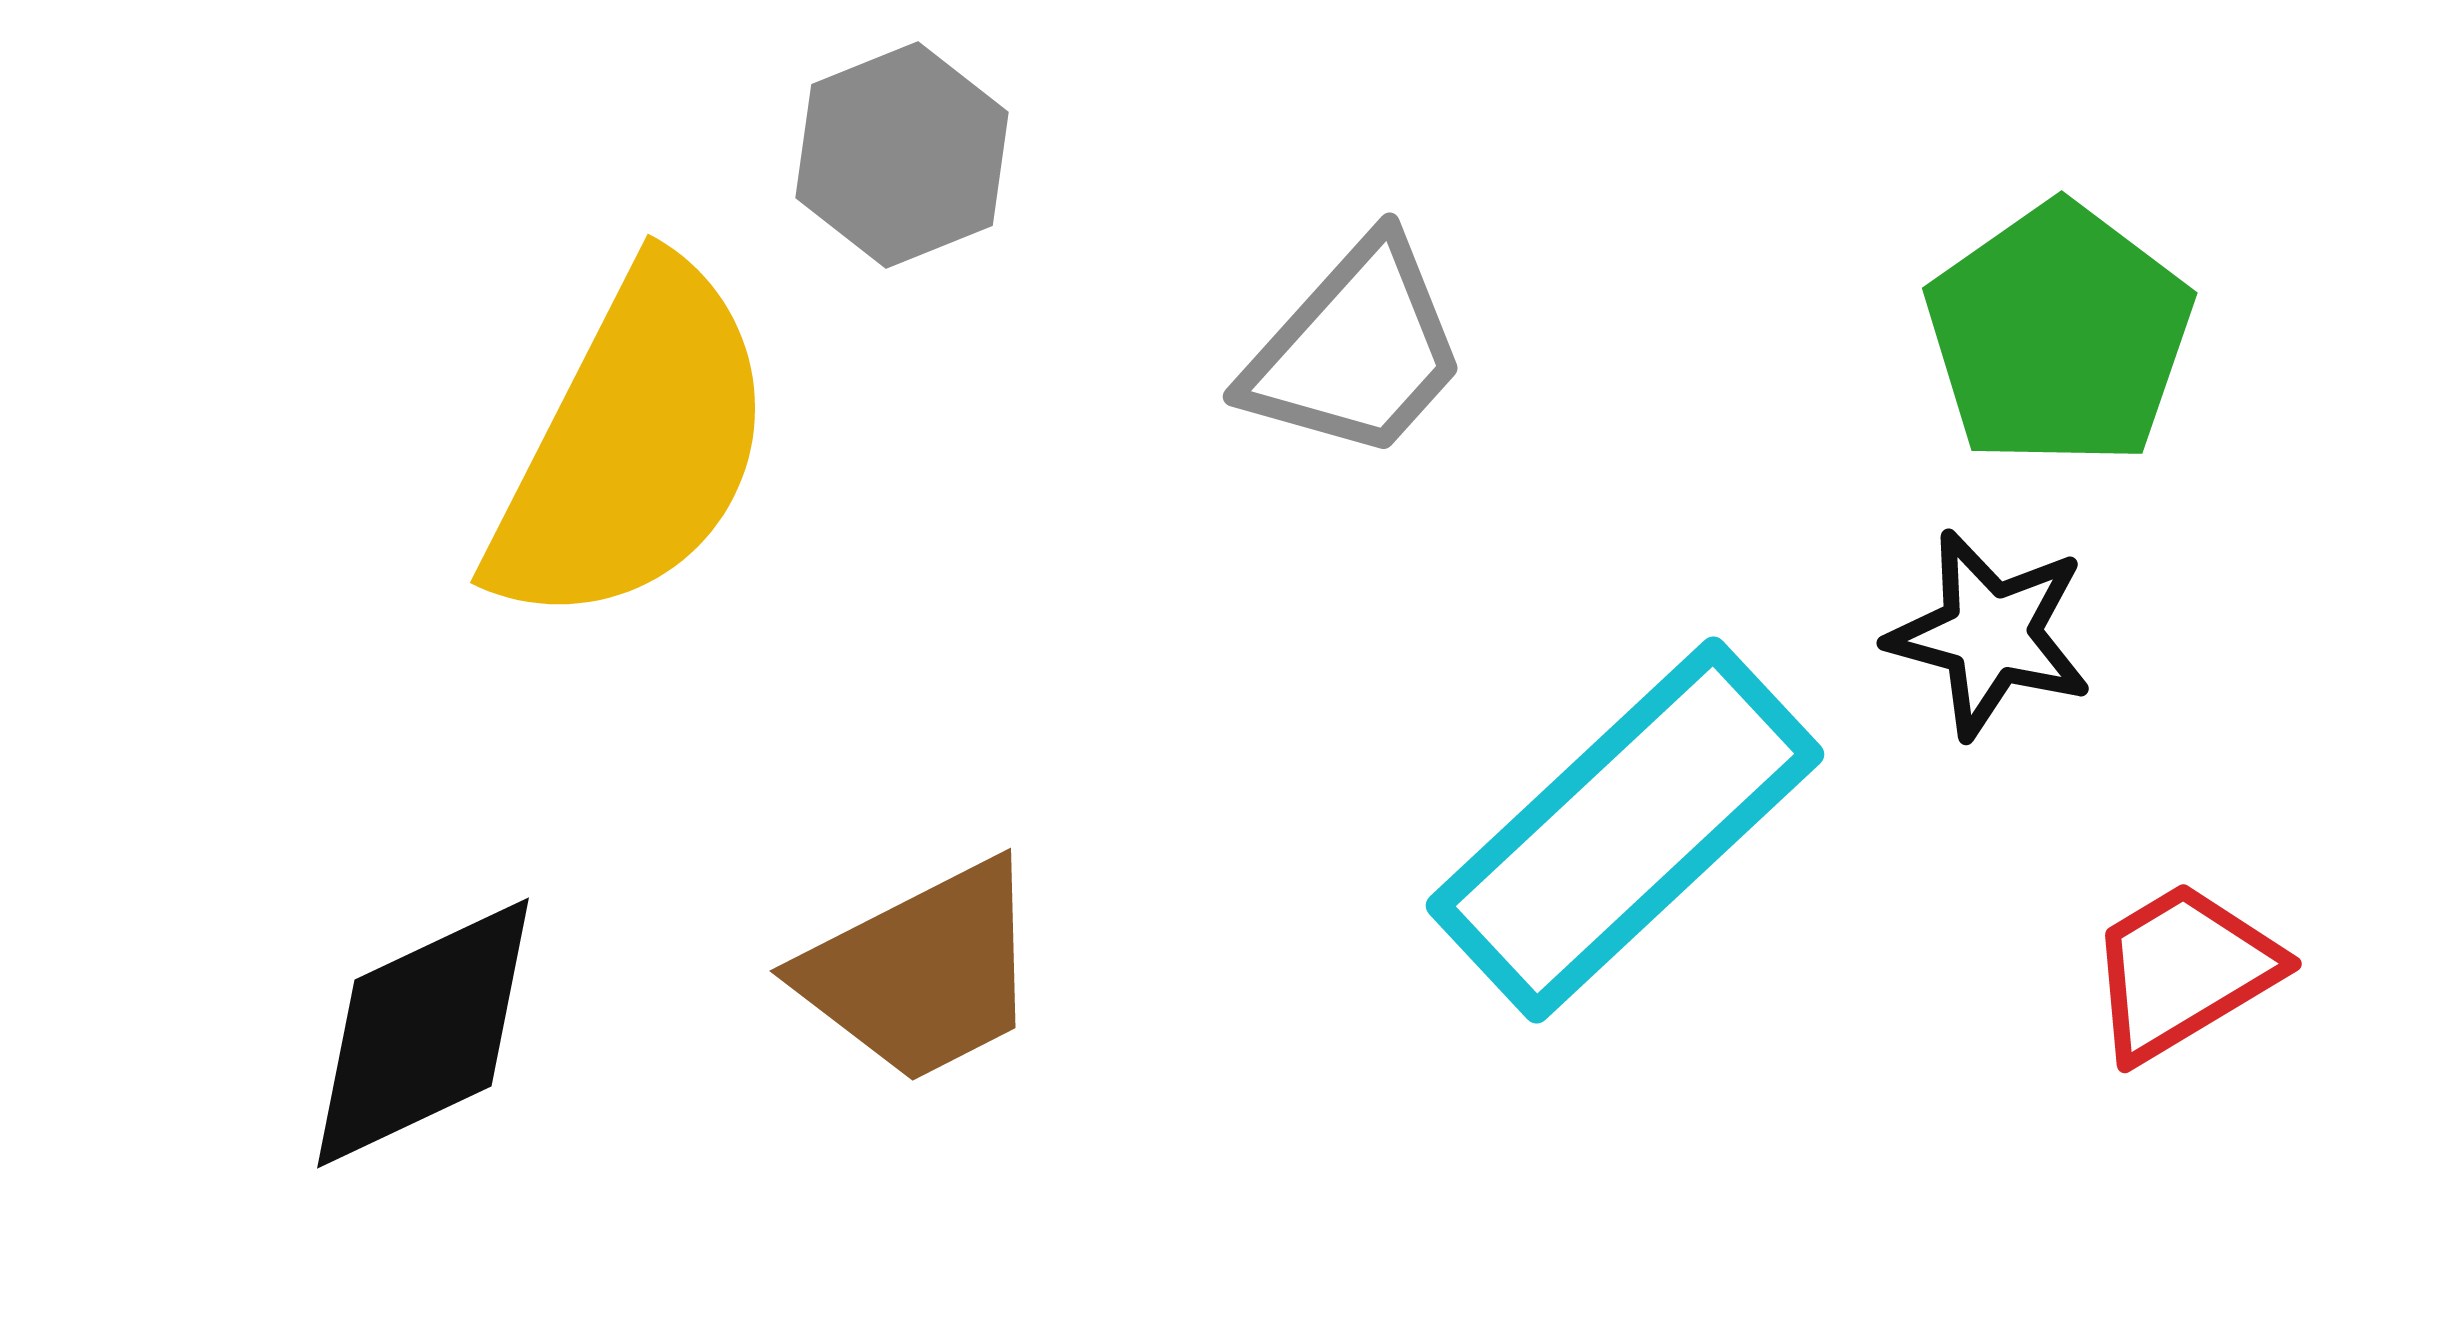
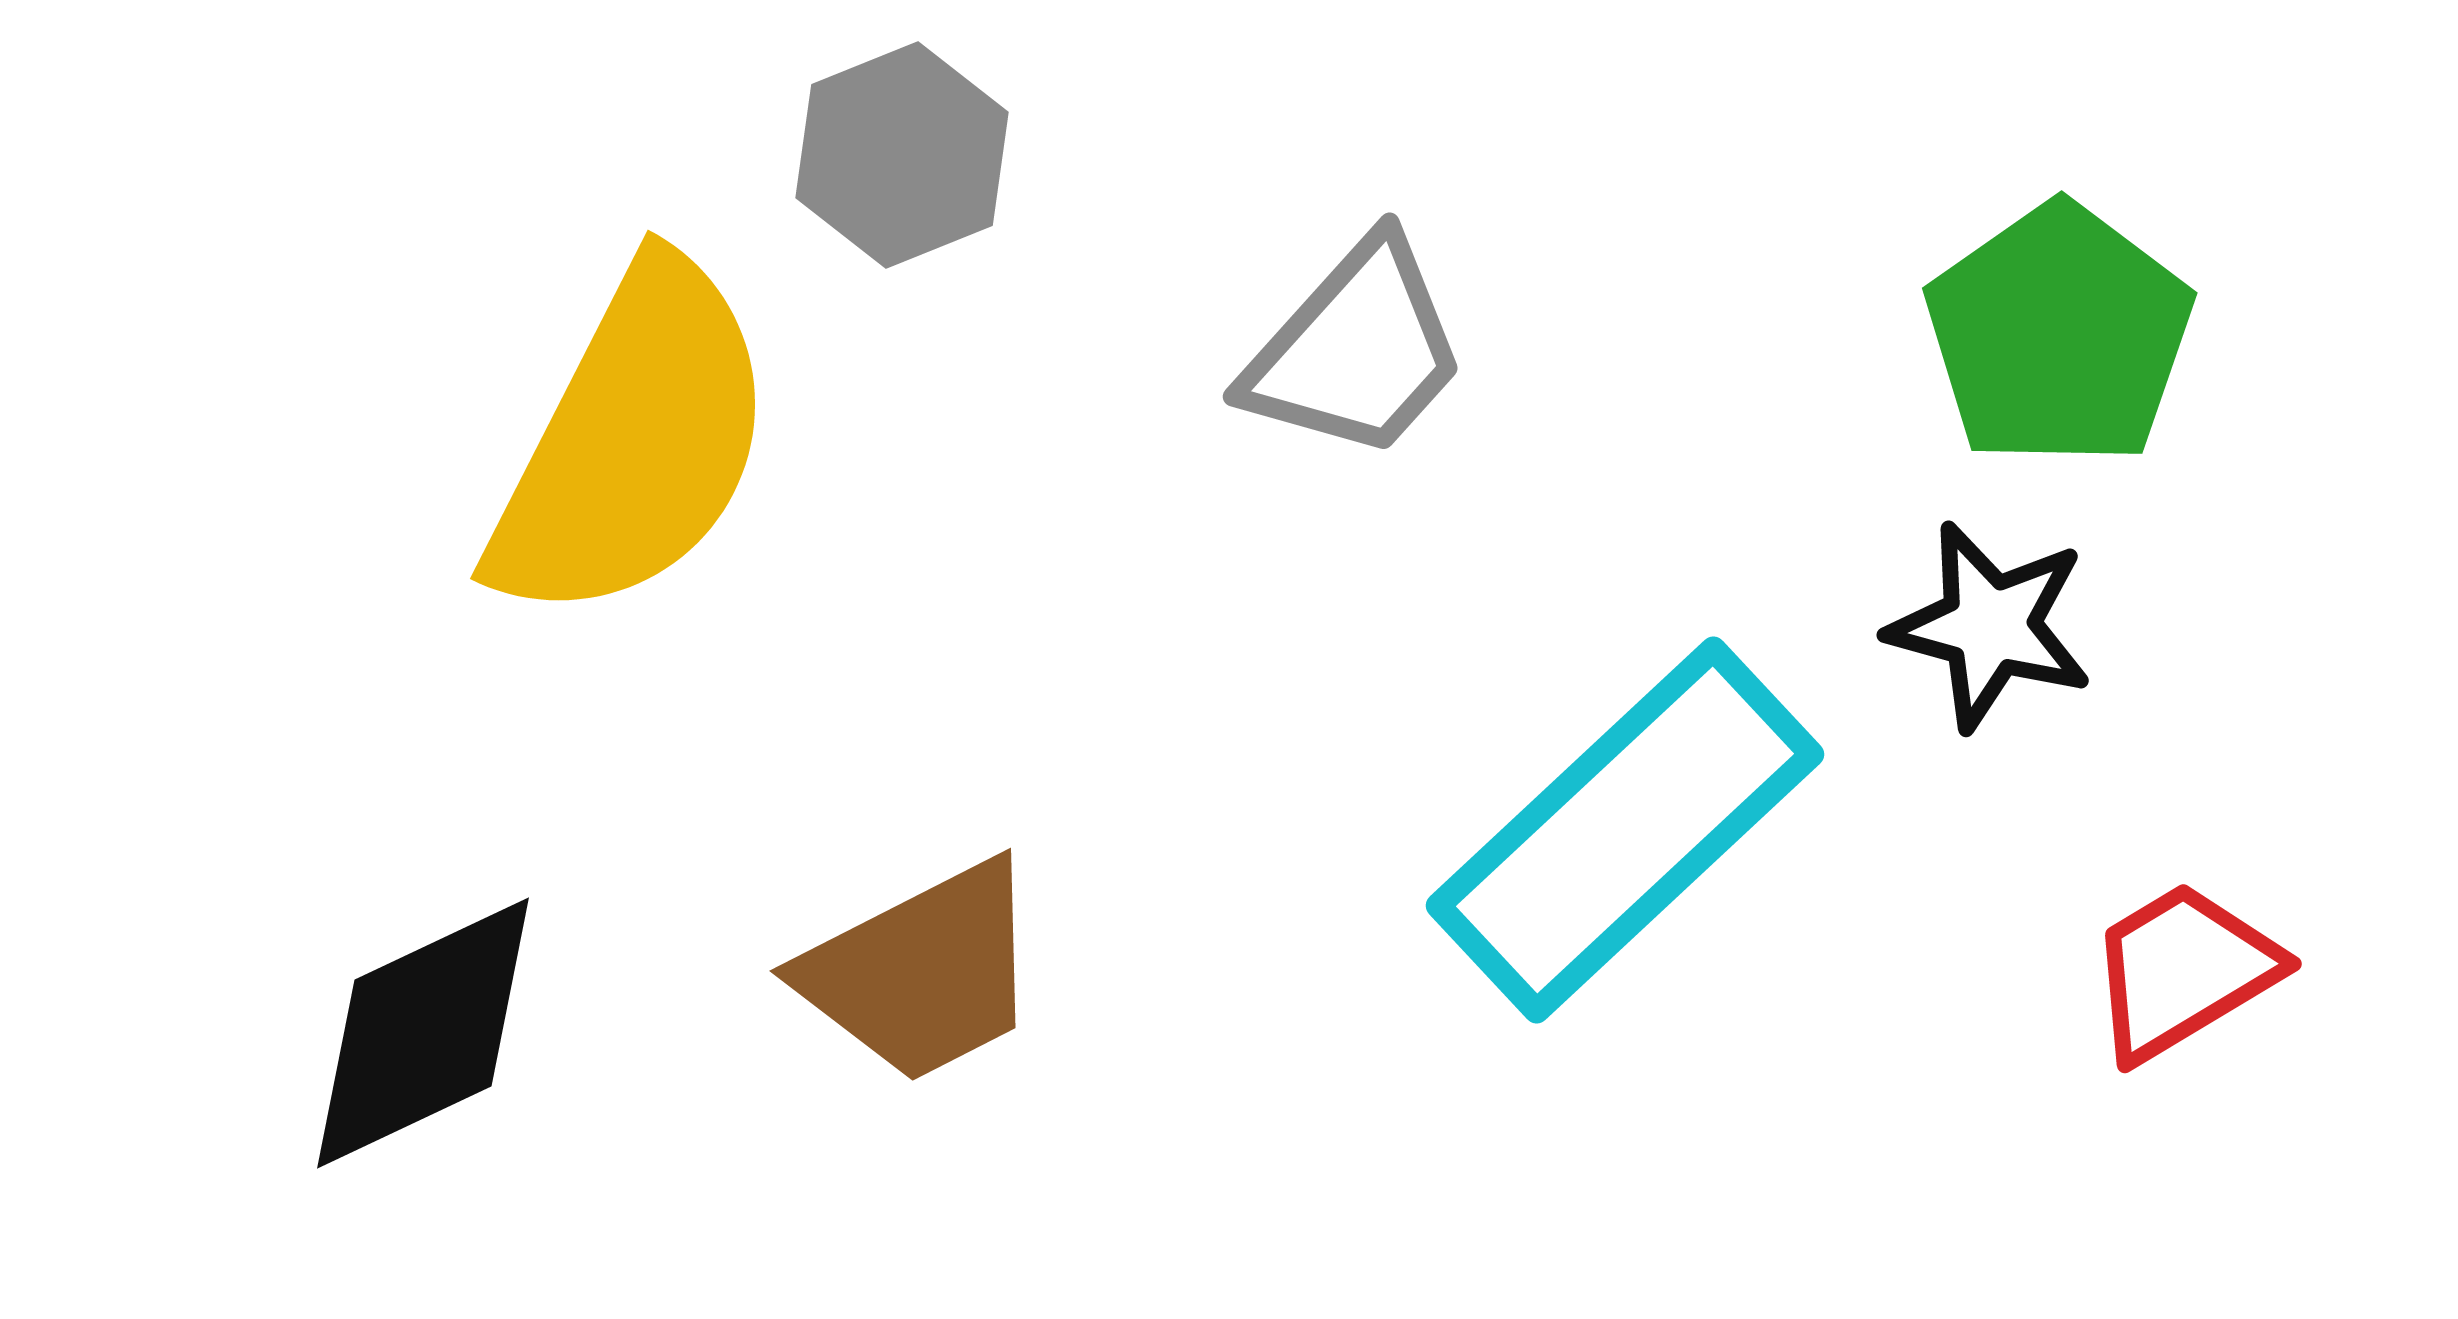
yellow semicircle: moved 4 px up
black star: moved 8 px up
